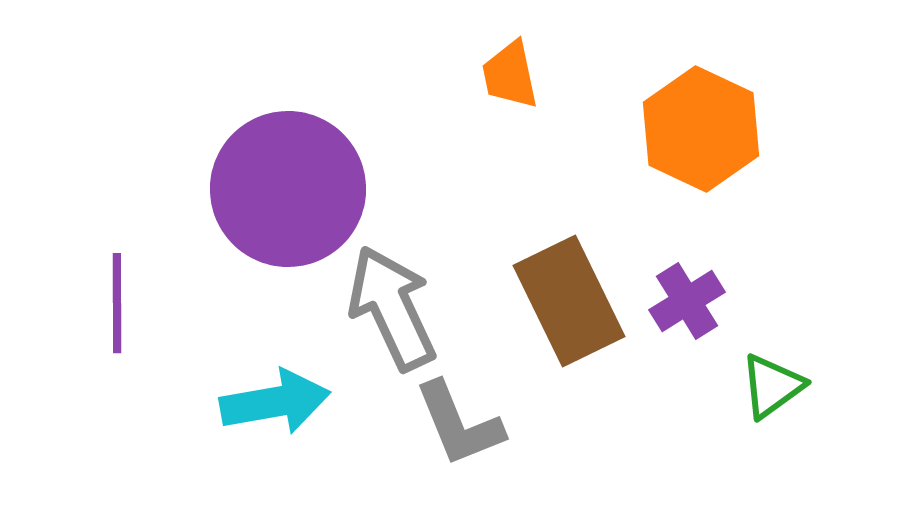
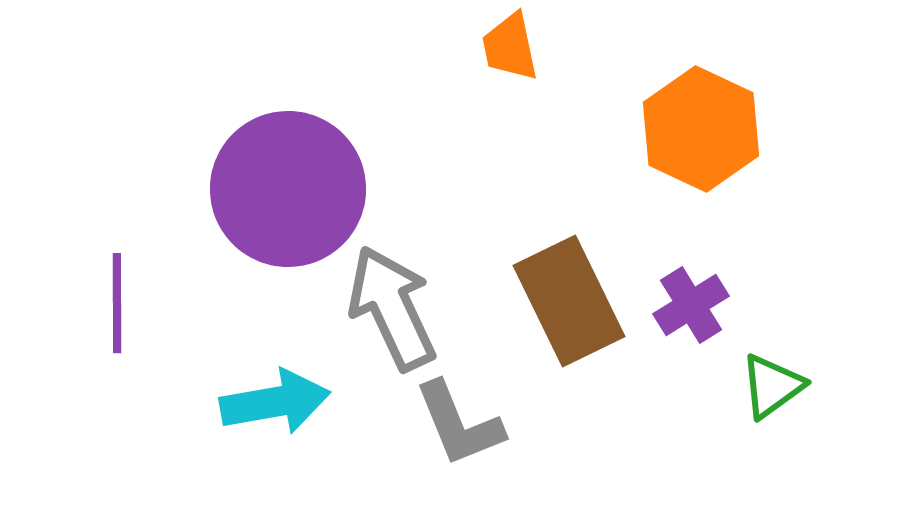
orange trapezoid: moved 28 px up
purple cross: moved 4 px right, 4 px down
